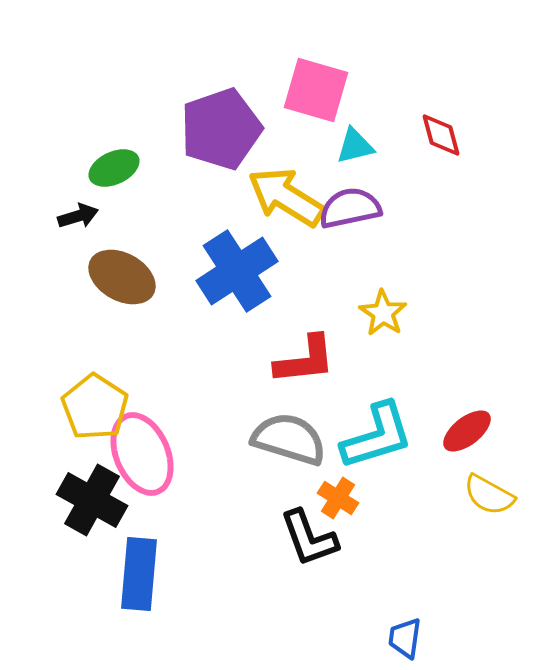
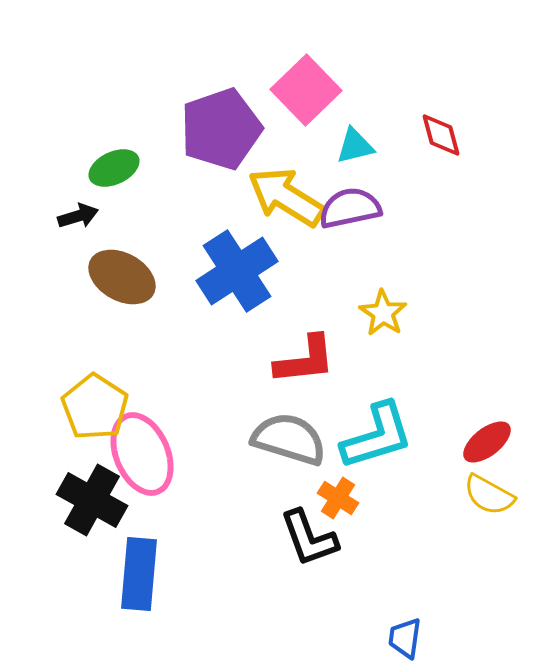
pink square: moved 10 px left; rotated 30 degrees clockwise
red ellipse: moved 20 px right, 11 px down
